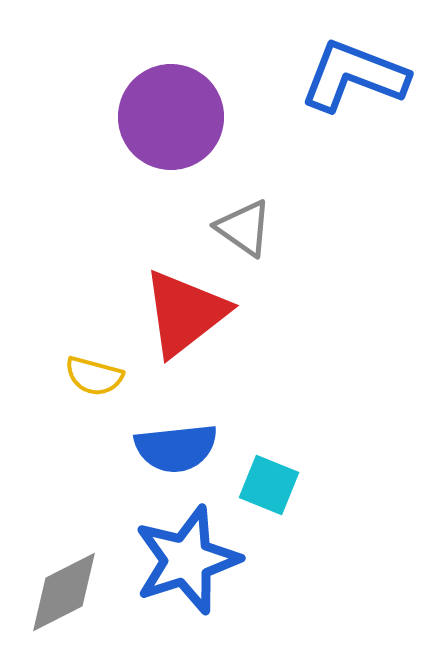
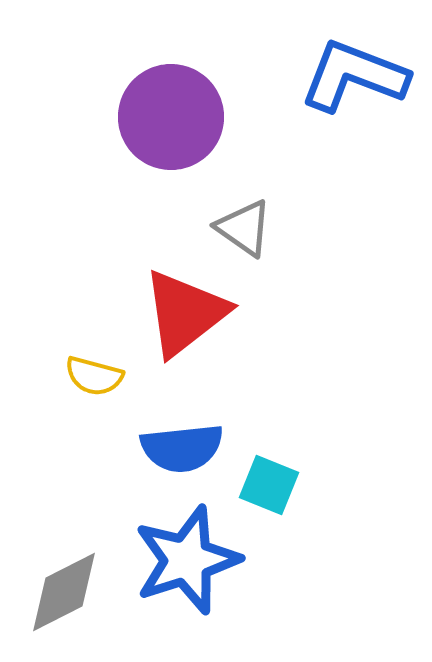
blue semicircle: moved 6 px right
